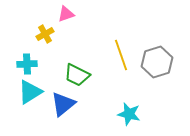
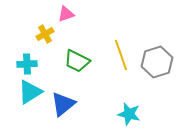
green trapezoid: moved 14 px up
